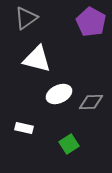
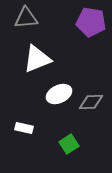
gray triangle: rotated 30 degrees clockwise
purple pentagon: rotated 20 degrees counterclockwise
white triangle: rotated 36 degrees counterclockwise
